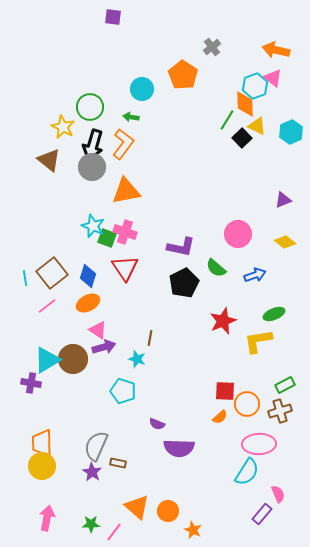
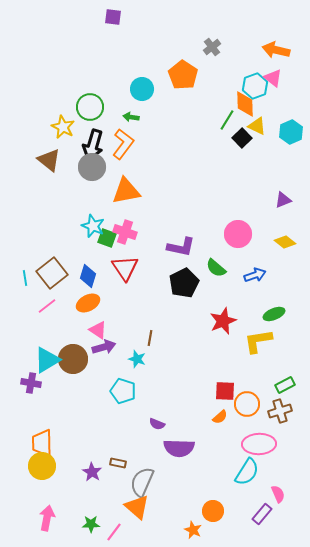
gray semicircle at (96, 446): moved 46 px right, 36 px down
orange circle at (168, 511): moved 45 px right
